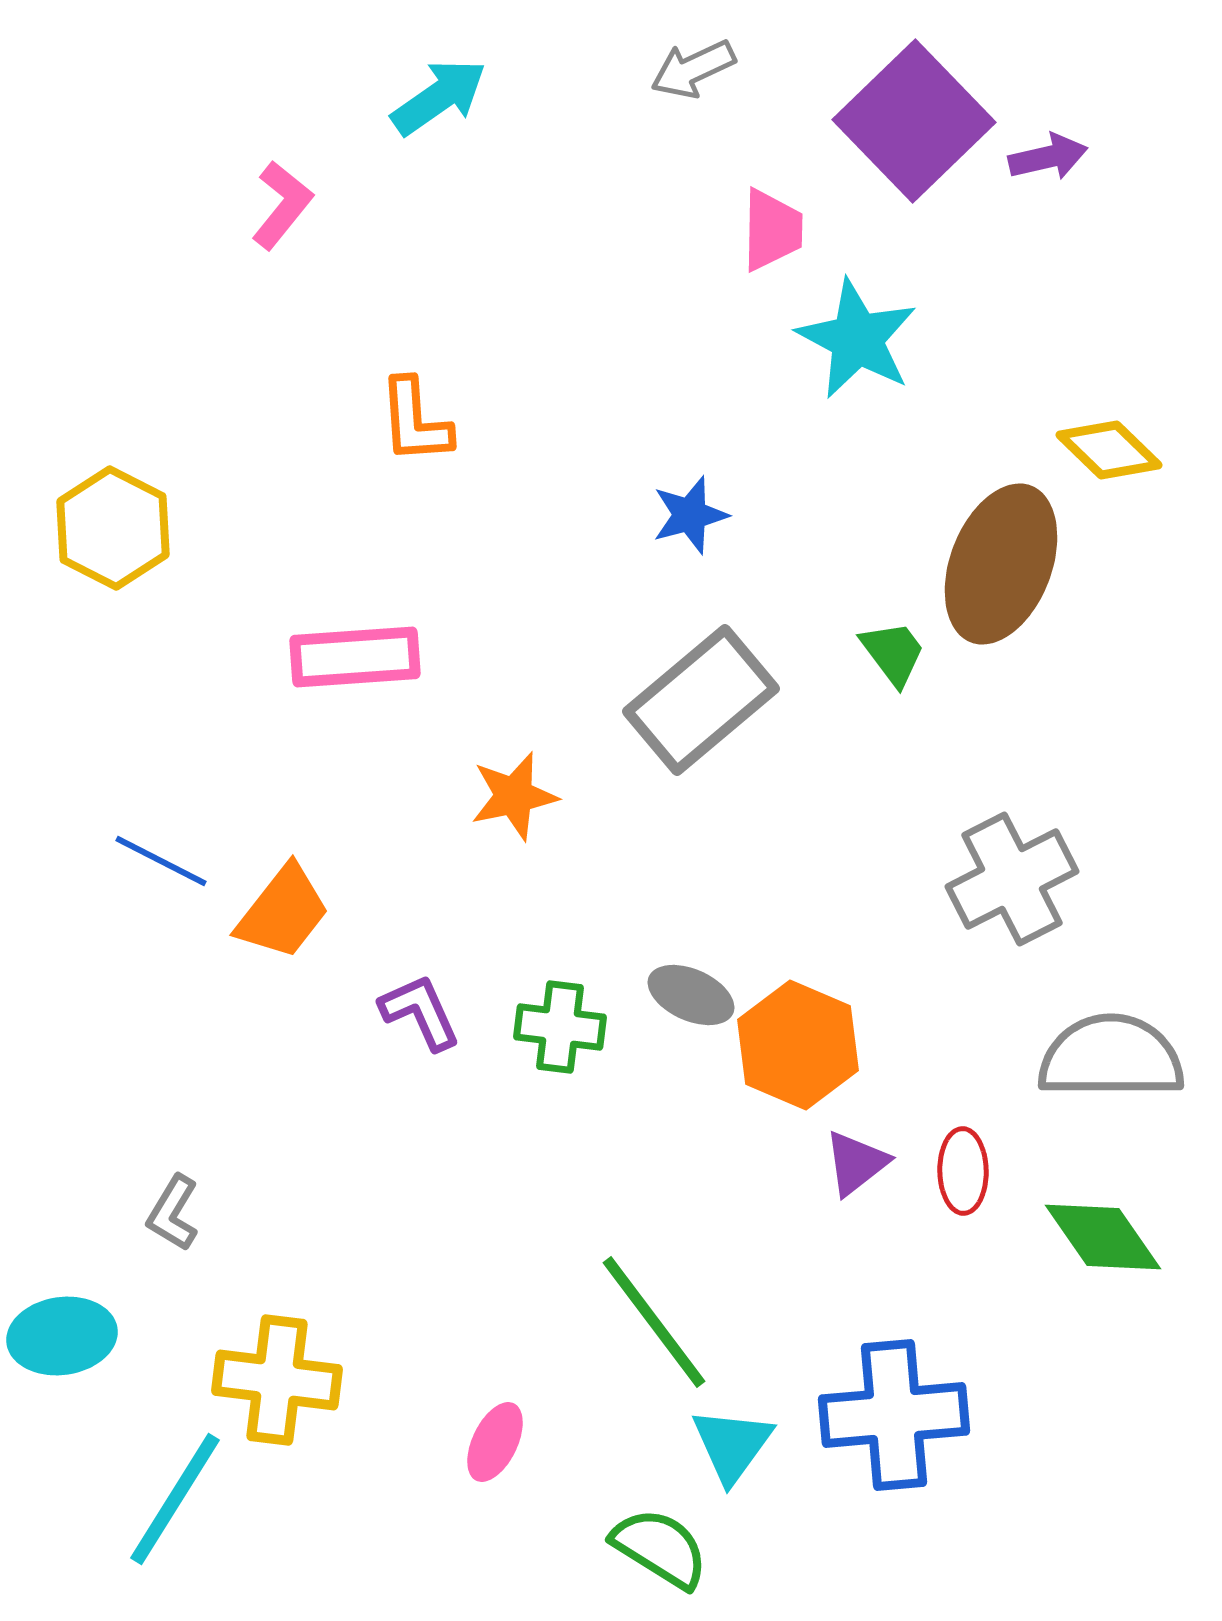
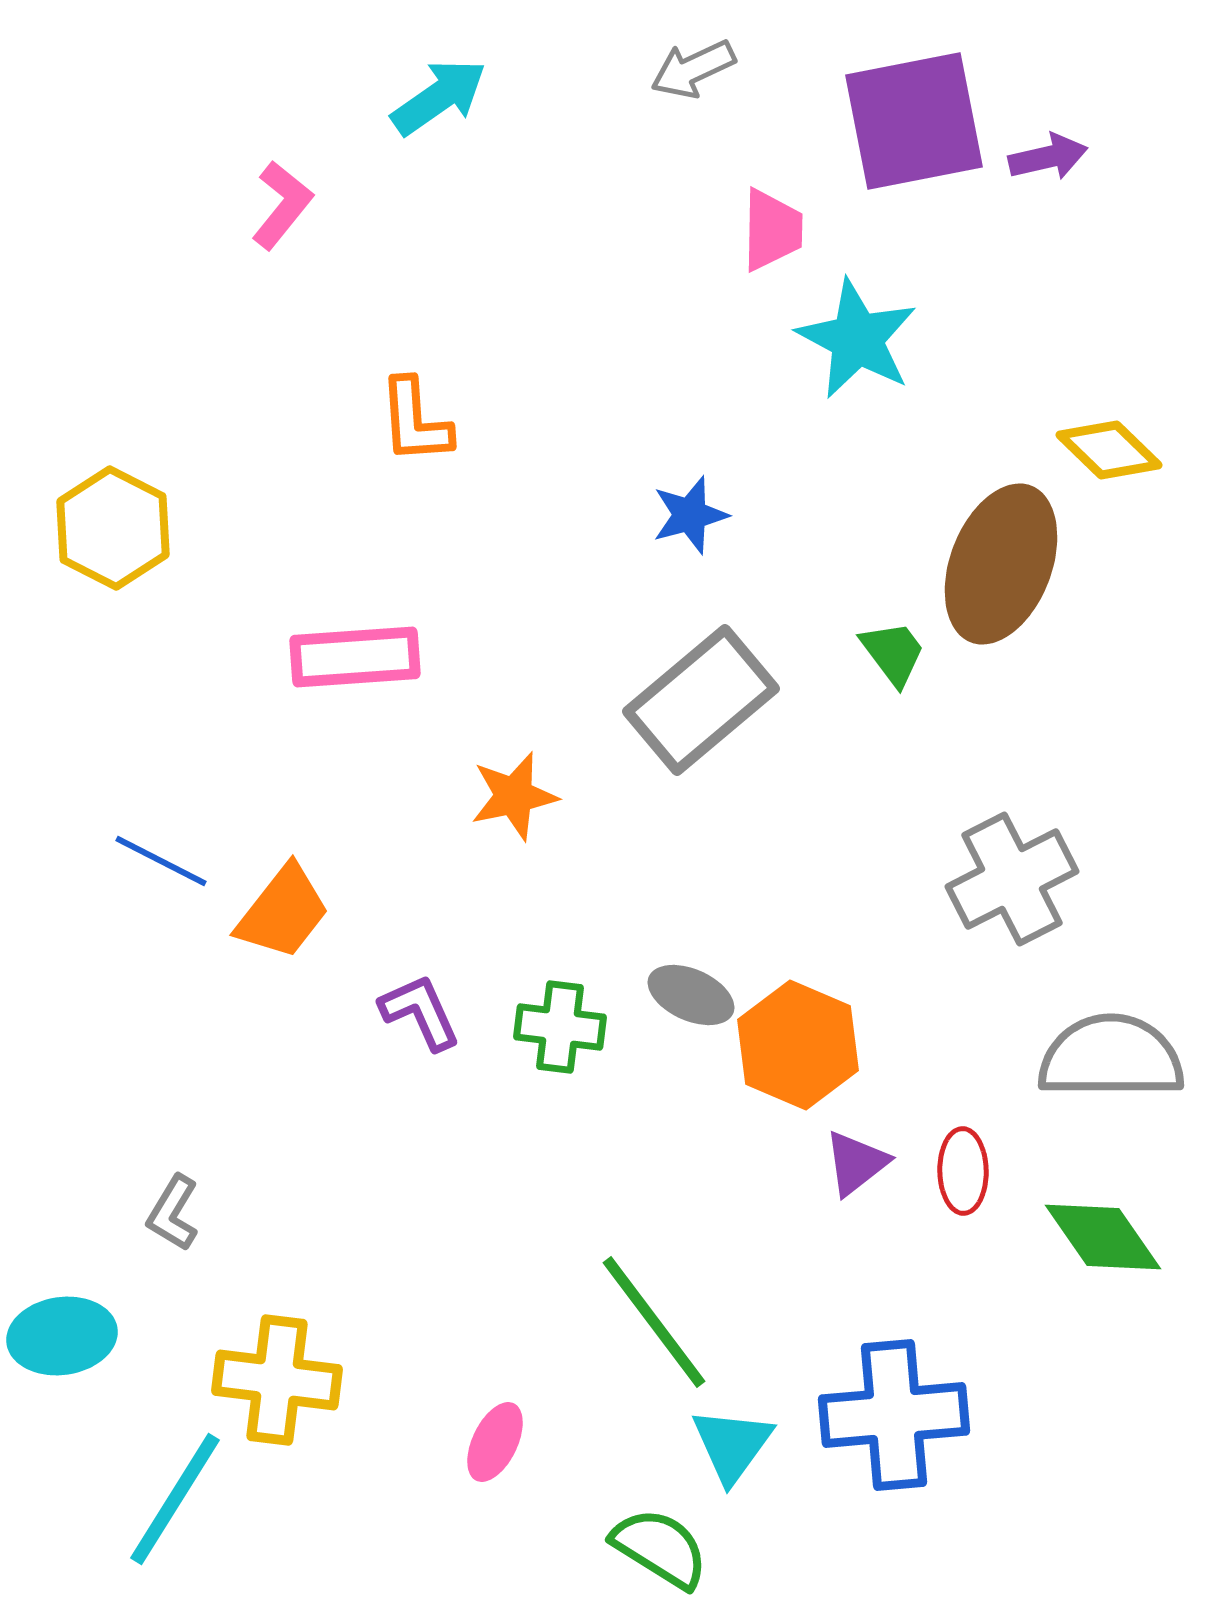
purple square: rotated 33 degrees clockwise
